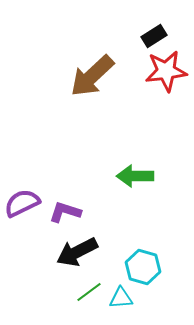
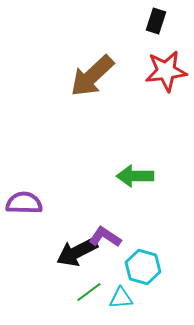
black rectangle: moved 2 px right, 15 px up; rotated 40 degrees counterclockwise
purple semicircle: moved 2 px right; rotated 27 degrees clockwise
purple L-shape: moved 40 px right, 25 px down; rotated 16 degrees clockwise
